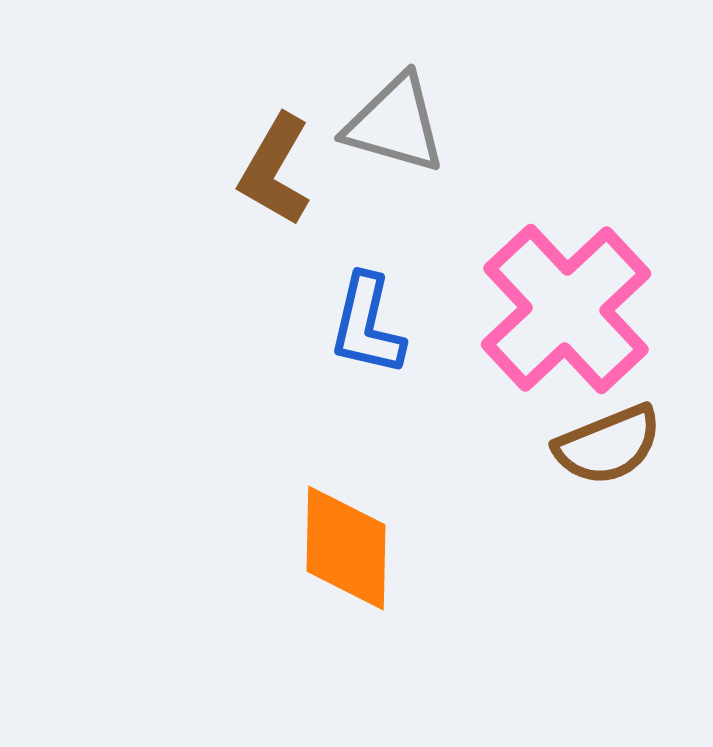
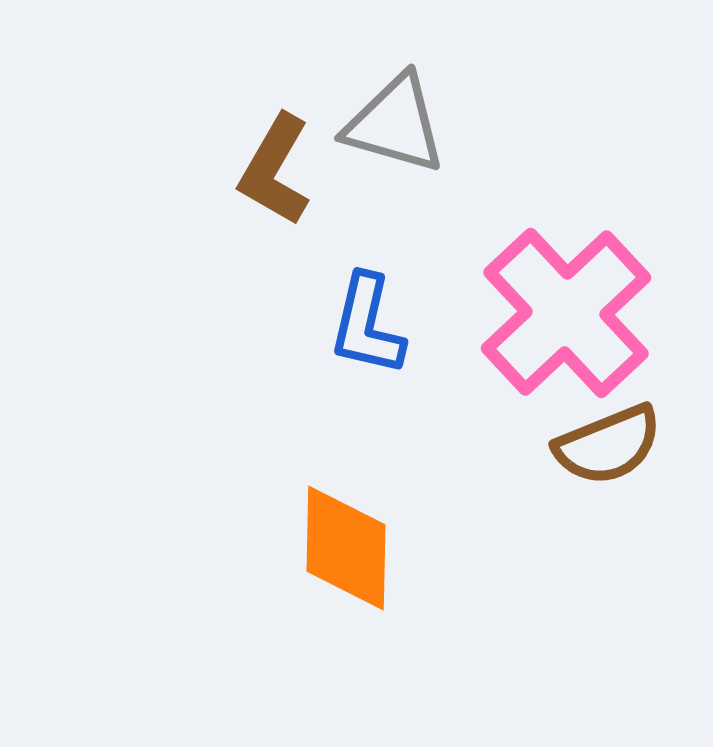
pink cross: moved 4 px down
